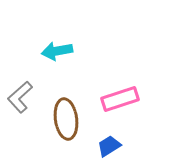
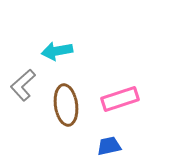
gray L-shape: moved 3 px right, 12 px up
brown ellipse: moved 14 px up
blue trapezoid: rotated 20 degrees clockwise
